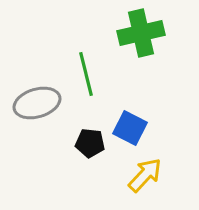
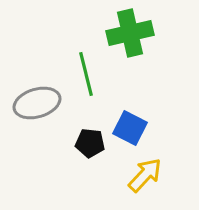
green cross: moved 11 px left
